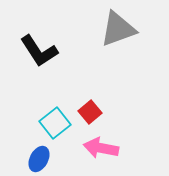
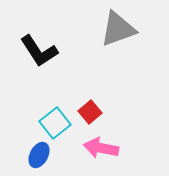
blue ellipse: moved 4 px up
